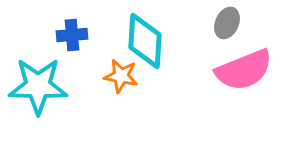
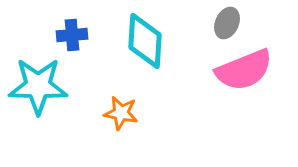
orange star: moved 37 px down
